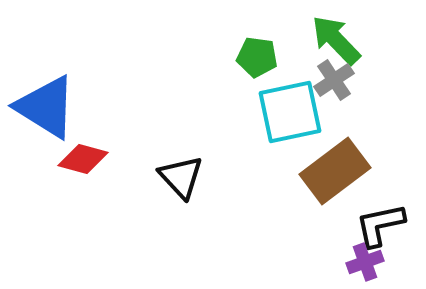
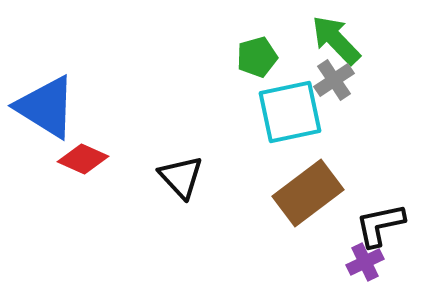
green pentagon: rotated 24 degrees counterclockwise
red diamond: rotated 9 degrees clockwise
brown rectangle: moved 27 px left, 22 px down
purple cross: rotated 6 degrees counterclockwise
